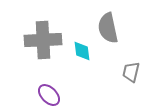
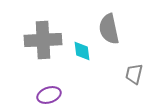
gray semicircle: moved 1 px right, 1 px down
gray trapezoid: moved 3 px right, 2 px down
purple ellipse: rotated 65 degrees counterclockwise
